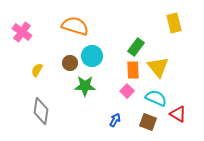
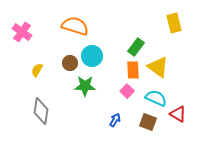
yellow triangle: rotated 15 degrees counterclockwise
